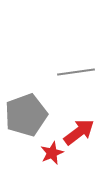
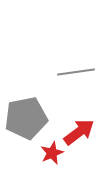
gray pentagon: moved 3 px down; rotated 9 degrees clockwise
